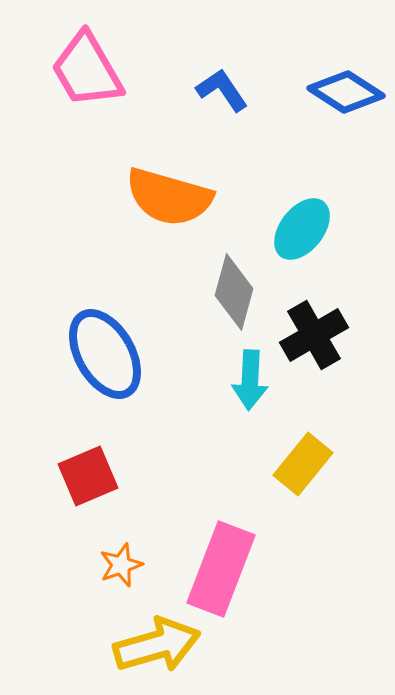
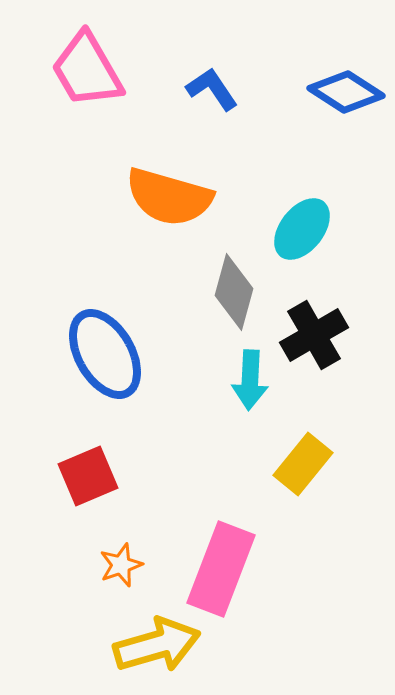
blue L-shape: moved 10 px left, 1 px up
